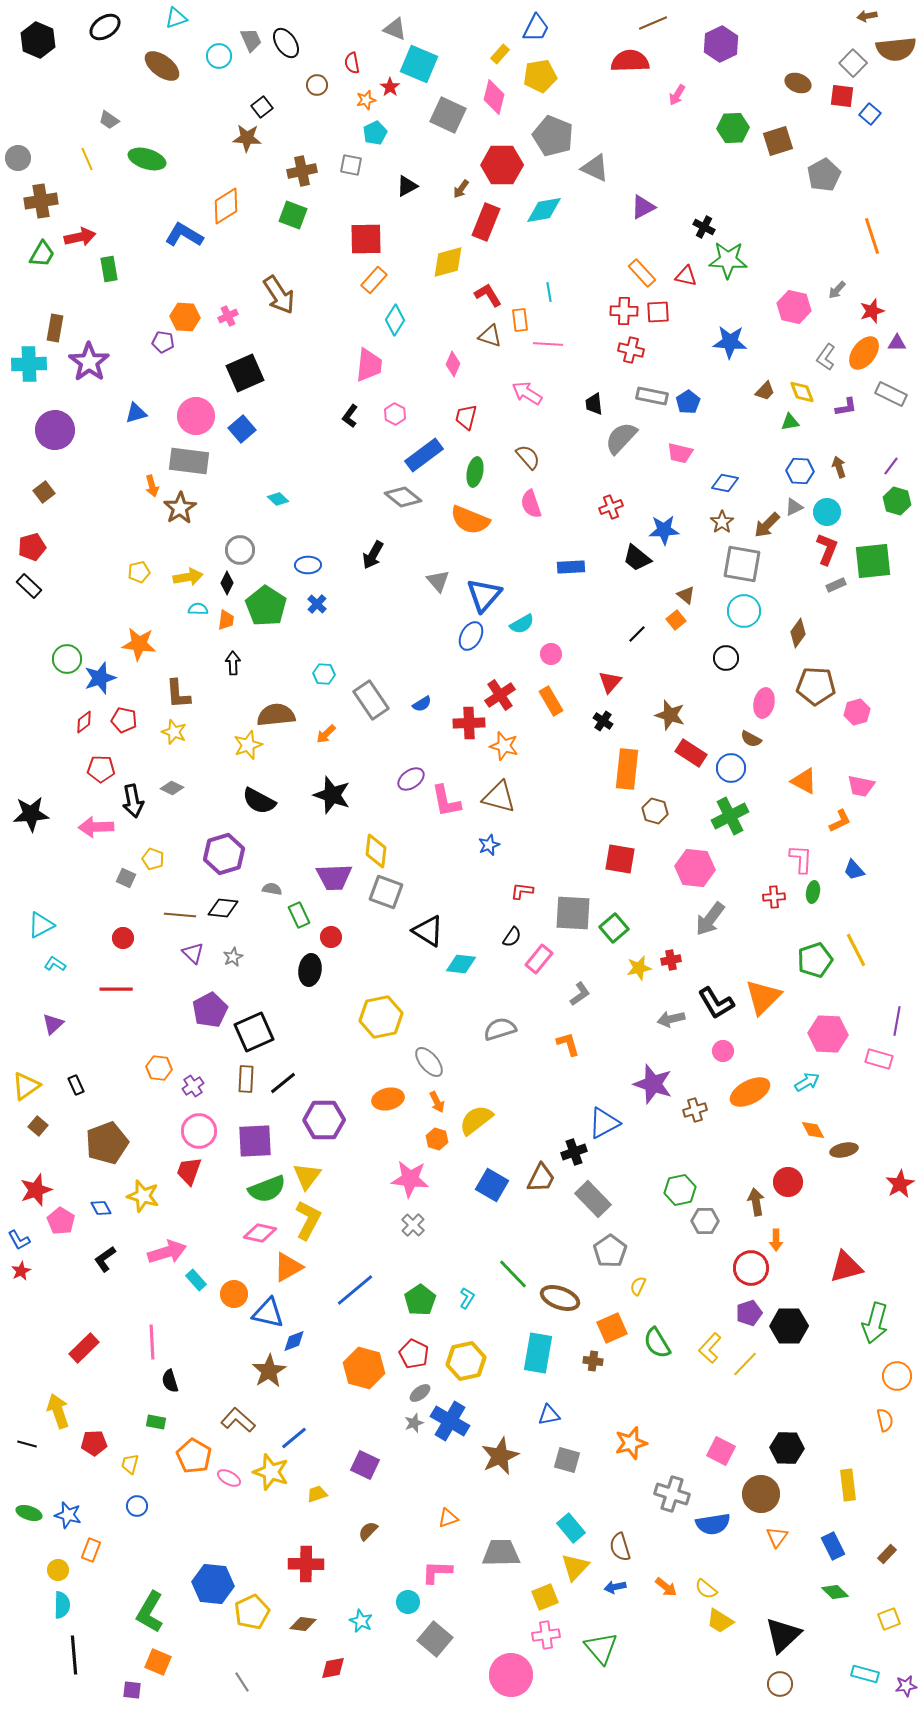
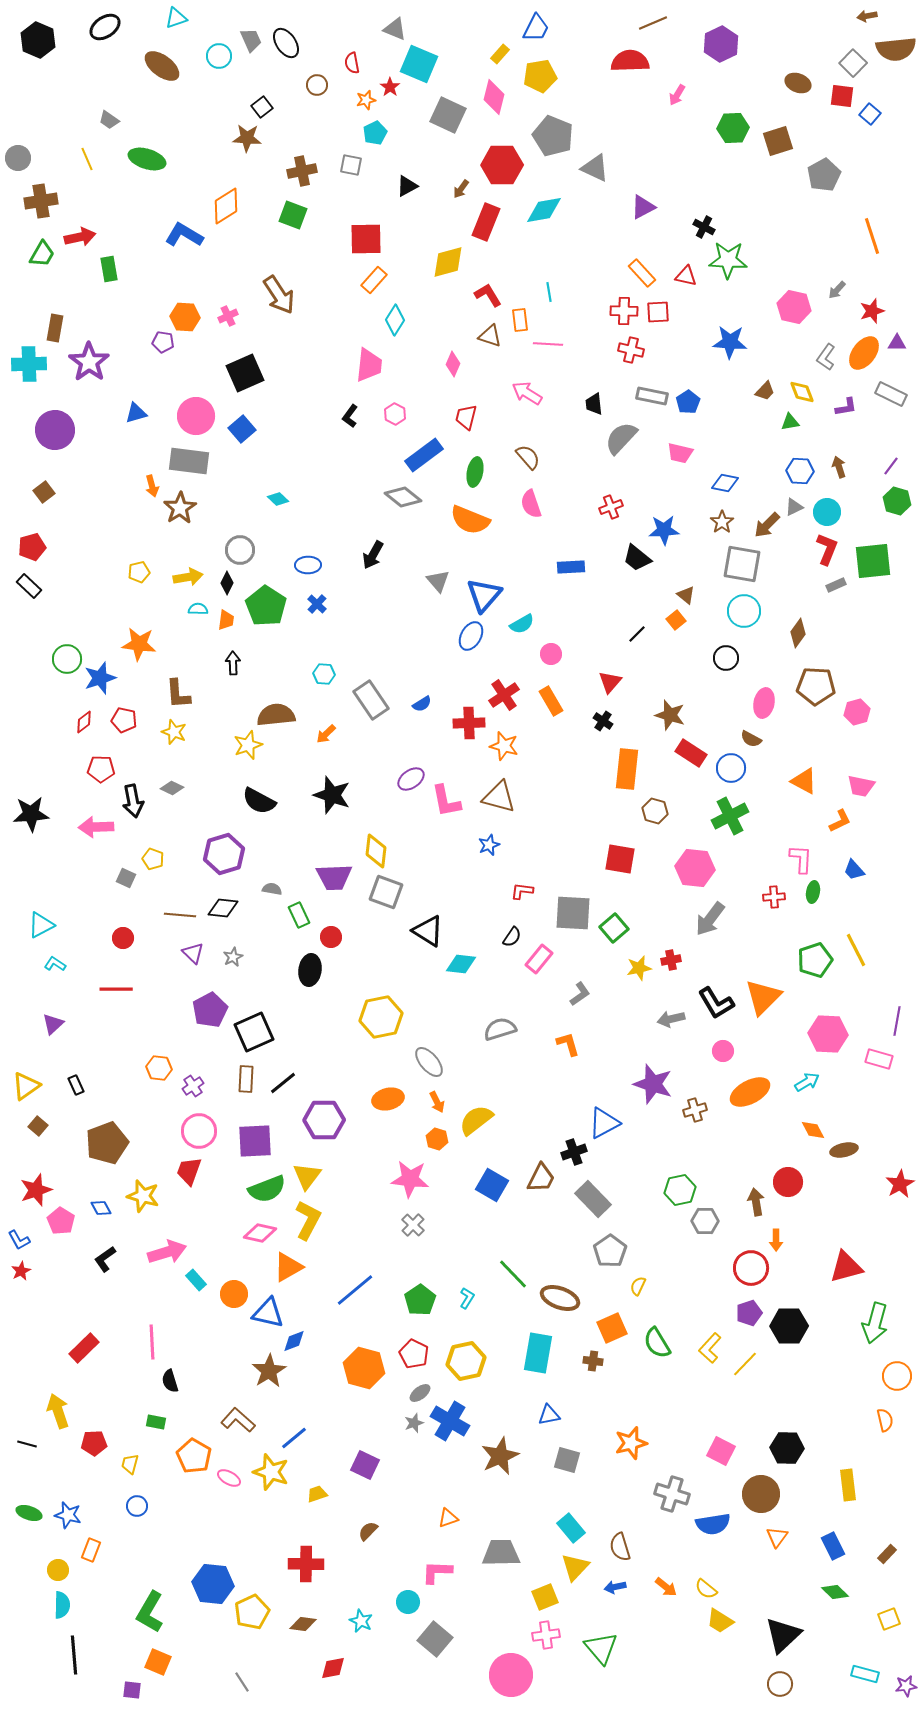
red cross at (500, 695): moved 4 px right
